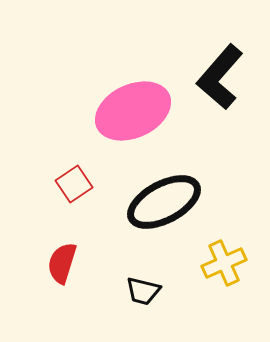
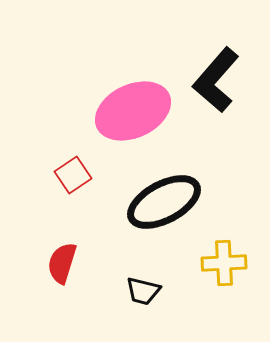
black L-shape: moved 4 px left, 3 px down
red square: moved 1 px left, 9 px up
yellow cross: rotated 21 degrees clockwise
